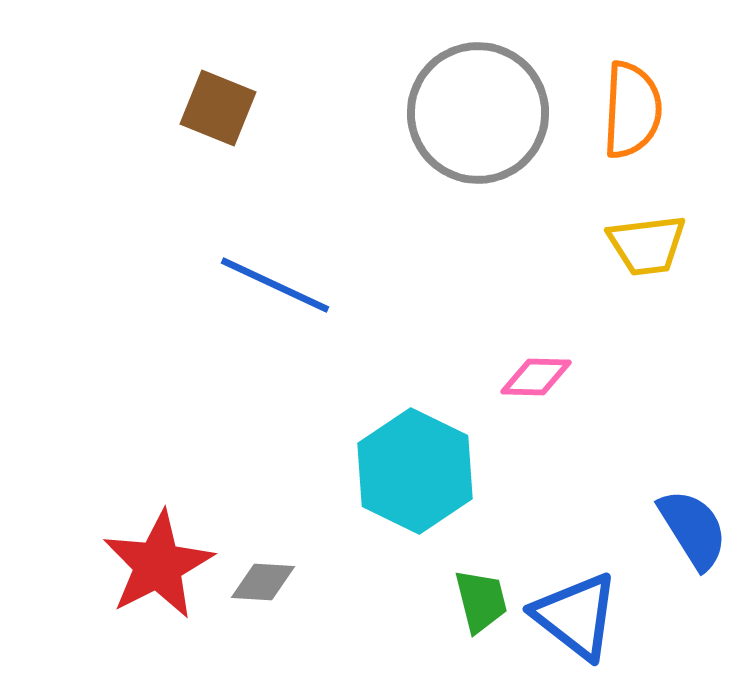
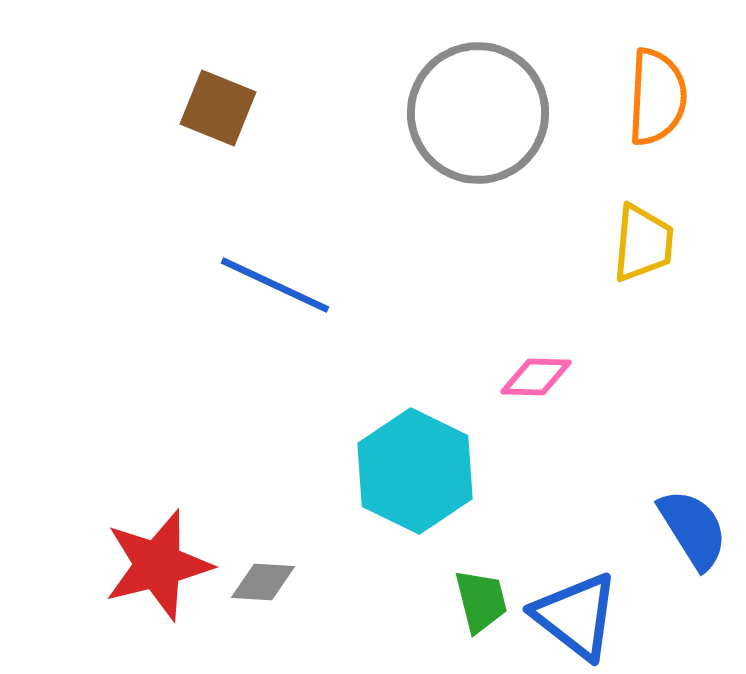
orange semicircle: moved 25 px right, 13 px up
yellow trapezoid: moved 4 px left, 2 px up; rotated 78 degrees counterclockwise
red star: rotated 13 degrees clockwise
